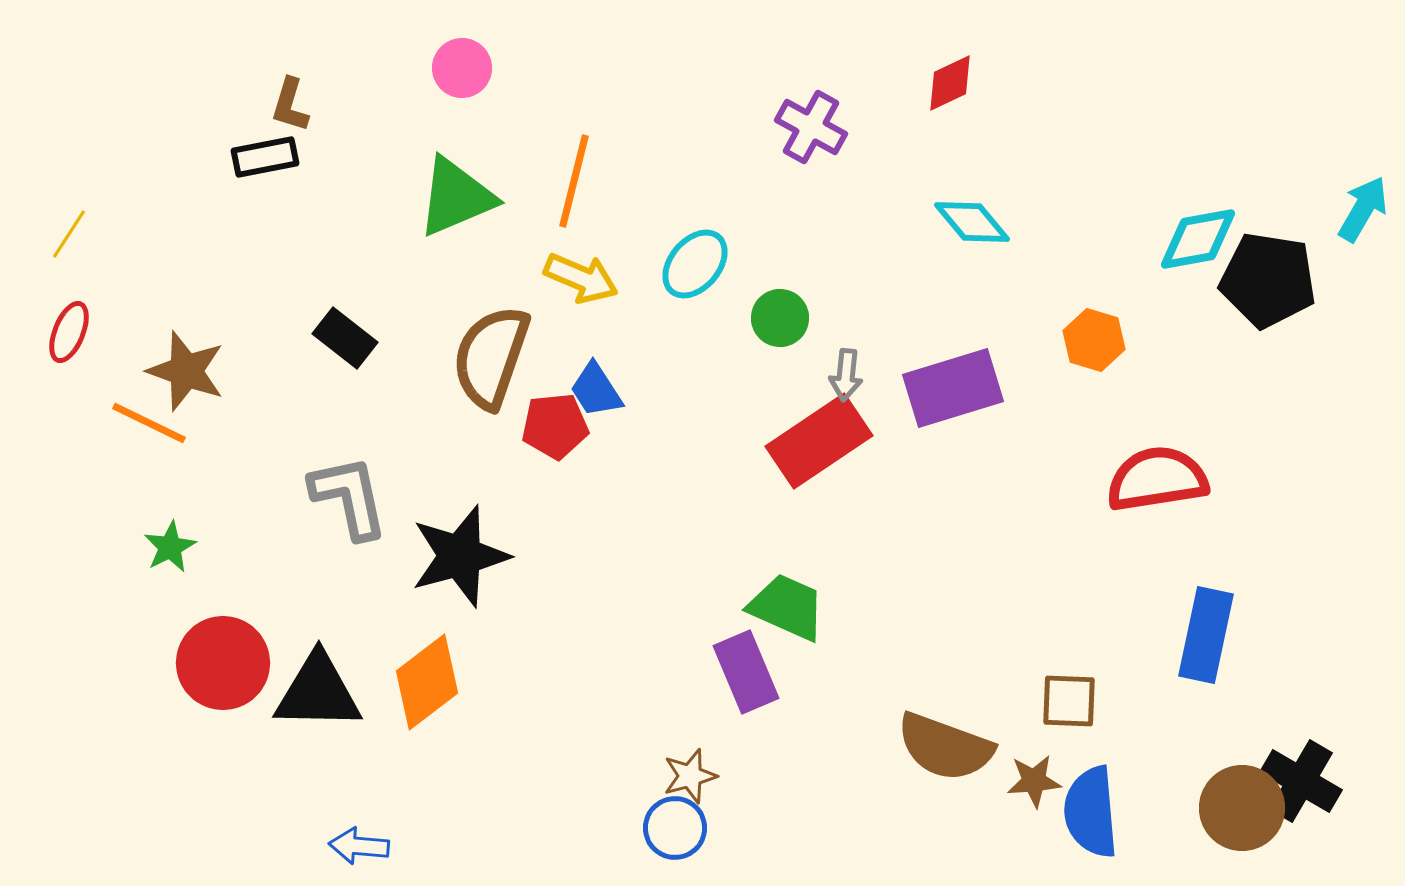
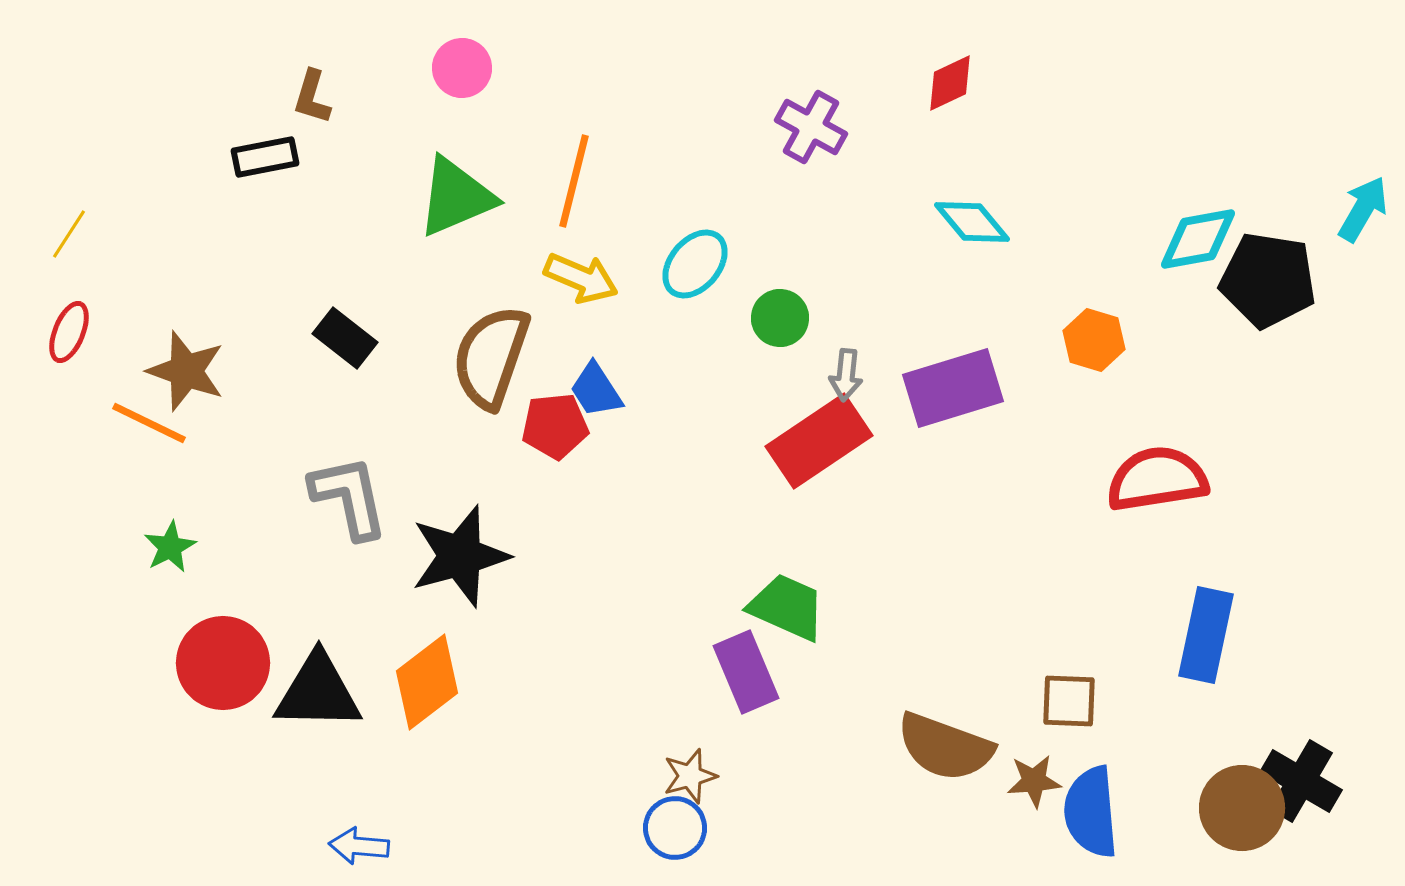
brown L-shape at (290, 105): moved 22 px right, 8 px up
